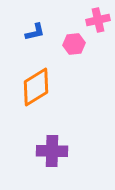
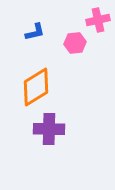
pink hexagon: moved 1 px right, 1 px up
purple cross: moved 3 px left, 22 px up
